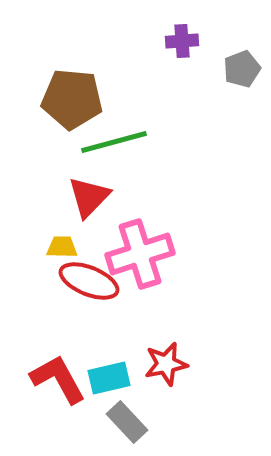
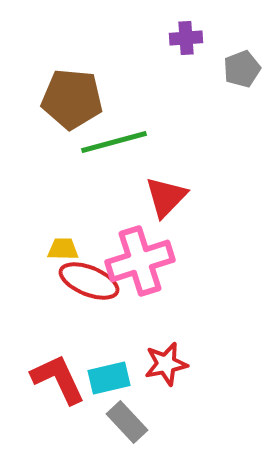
purple cross: moved 4 px right, 3 px up
red triangle: moved 77 px right
yellow trapezoid: moved 1 px right, 2 px down
pink cross: moved 7 px down
red L-shape: rotated 4 degrees clockwise
